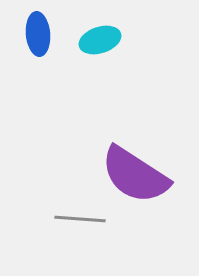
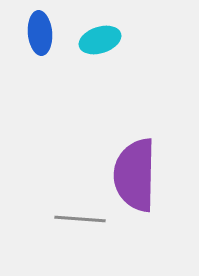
blue ellipse: moved 2 px right, 1 px up
purple semicircle: rotated 58 degrees clockwise
